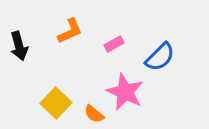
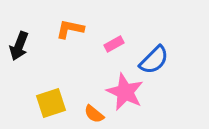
orange L-shape: moved 2 px up; rotated 144 degrees counterclockwise
black arrow: rotated 36 degrees clockwise
blue semicircle: moved 6 px left, 3 px down
yellow square: moved 5 px left; rotated 28 degrees clockwise
